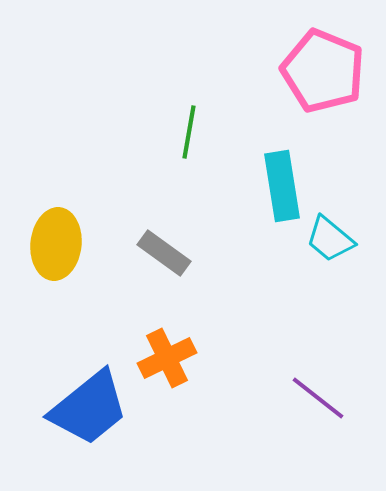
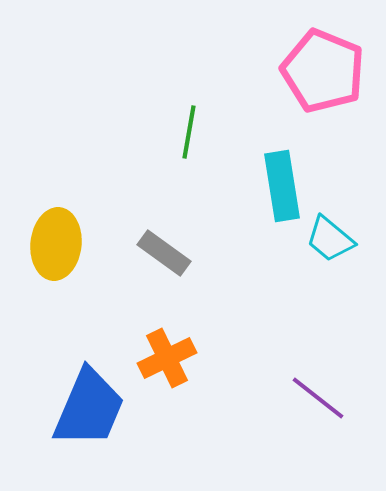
blue trapezoid: rotated 28 degrees counterclockwise
